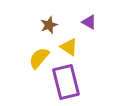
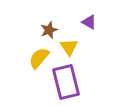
brown star: moved 5 px down
yellow triangle: rotated 24 degrees clockwise
